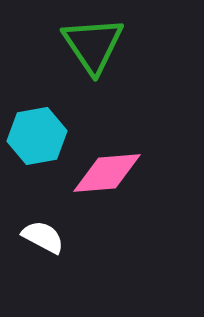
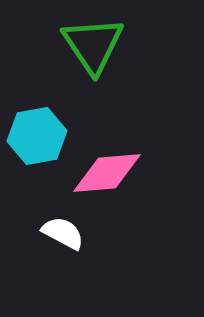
white semicircle: moved 20 px right, 4 px up
